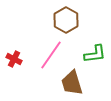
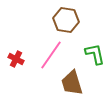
brown hexagon: rotated 20 degrees counterclockwise
green L-shape: rotated 95 degrees counterclockwise
red cross: moved 2 px right
